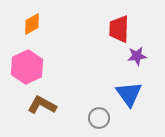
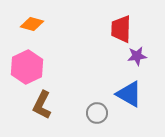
orange diamond: rotated 45 degrees clockwise
red trapezoid: moved 2 px right
blue triangle: rotated 24 degrees counterclockwise
brown L-shape: rotated 92 degrees counterclockwise
gray circle: moved 2 px left, 5 px up
